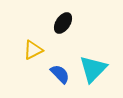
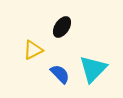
black ellipse: moved 1 px left, 4 px down
